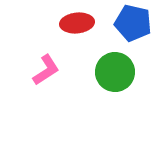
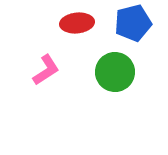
blue pentagon: rotated 27 degrees counterclockwise
